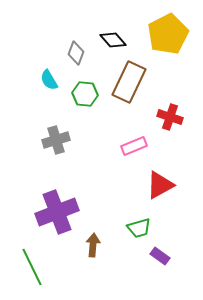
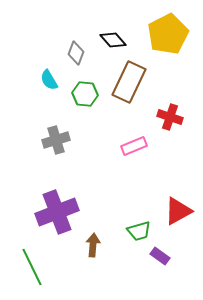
red triangle: moved 18 px right, 26 px down
green trapezoid: moved 3 px down
